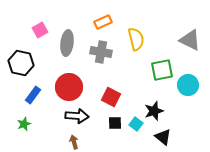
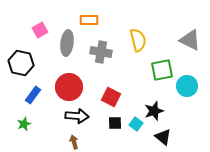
orange rectangle: moved 14 px left, 2 px up; rotated 24 degrees clockwise
yellow semicircle: moved 2 px right, 1 px down
cyan circle: moved 1 px left, 1 px down
